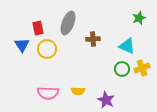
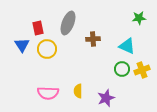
green star: rotated 16 degrees clockwise
yellow cross: moved 2 px down
yellow semicircle: rotated 88 degrees clockwise
purple star: moved 2 px up; rotated 24 degrees clockwise
